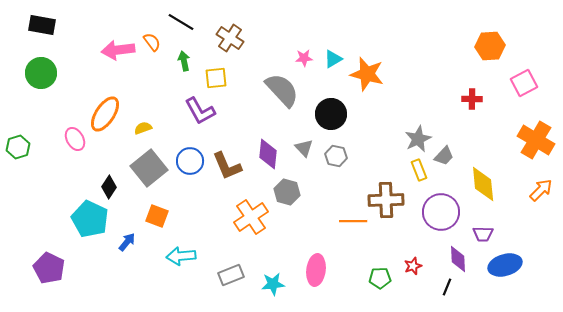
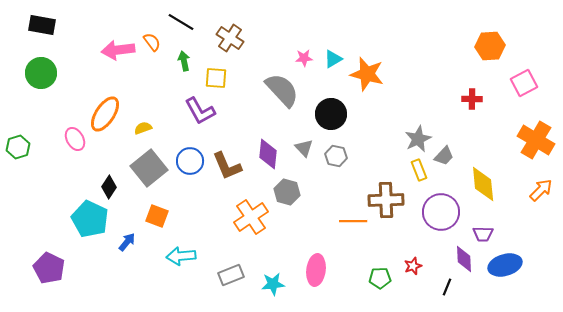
yellow square at (216, 78): rotated 10 degrees clockwise
purple diamond at (458, 259): moved 6 px right
